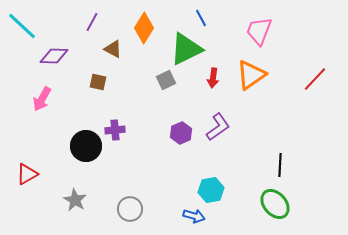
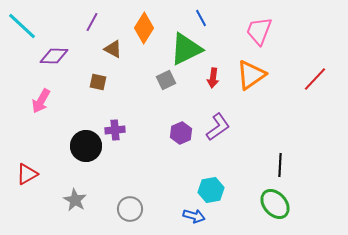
pink arrow: moved 1 px left, 2 px down
